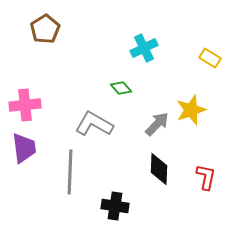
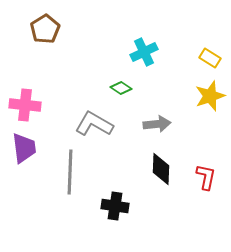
cyan cross: moved 4 px down
green diamond: rotated 15 degrees counterclockwise
pink cross: rotated 12 degrees clockwise
yellow star: moved 19 px right, 14 px up
gray arrow: rotated 40 degrees clockwise
black diamond: moved 2 px right
